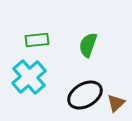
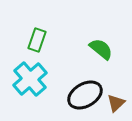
green rectangle: rotated 65 degrees counterclockwise
green semicircle: moved 13 px right, 4 px down; rotated 110 degrees clockwise
cyan cross: moved 1 px right, 2 px down
